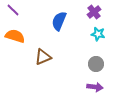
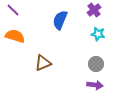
purple cross: moved 2 px up
blue semicircle: moved 1 px right, 1 px up
brown triangle: moved 6 px down
purple arrow: moved 2 px up
